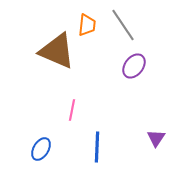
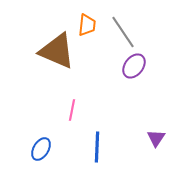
gray line: moved 7 px down
